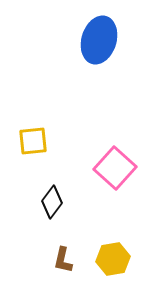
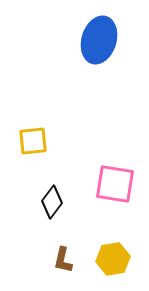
pink square: moved 16 px down; rotated 33 degrees counterclockwise
